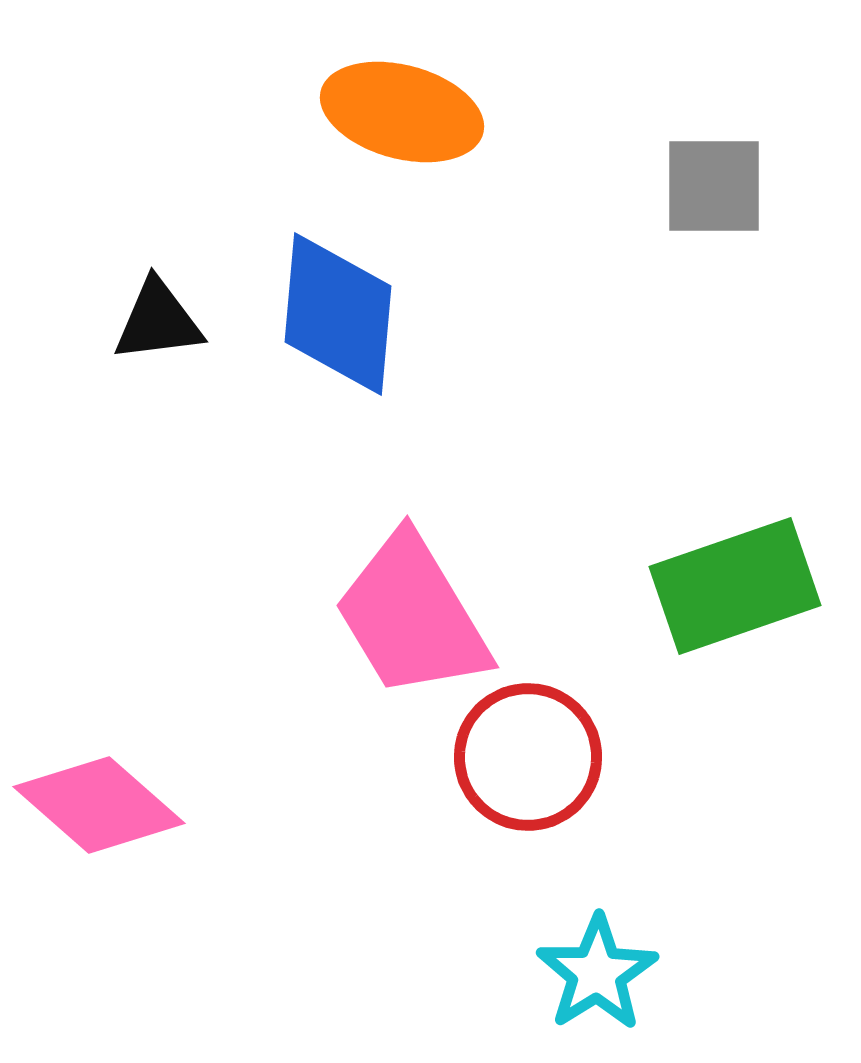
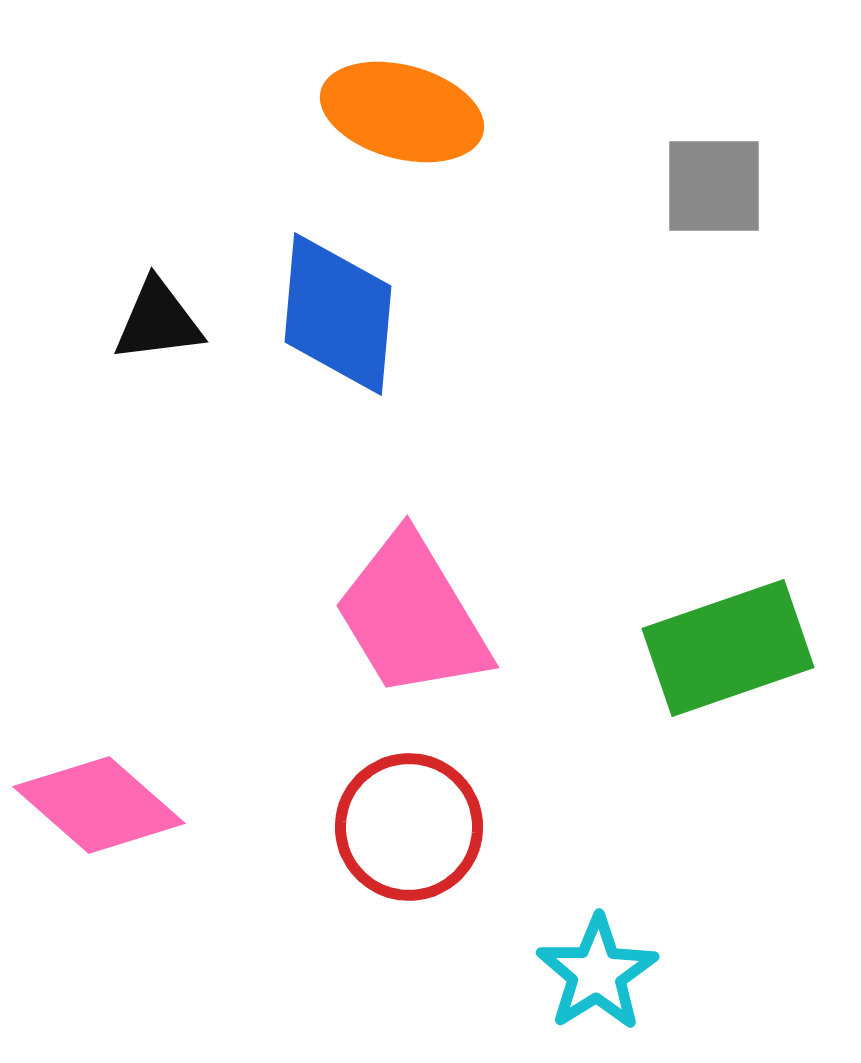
green rectangle: moved 7 px left, 62 px down
red circle: moved 119 px left, 70 px down
